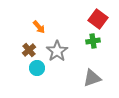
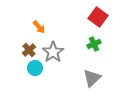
red square: moved 2 px up
green cross: moved 1 px right, 3 px down; rotated 16 degrees counterclockwise
gray star: moved 4 px left, 1 px down
cyan circle: moved 2 px left
gray triangle: rotated 24 degrees counterclockwise
